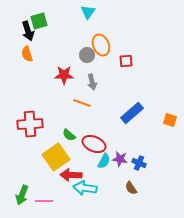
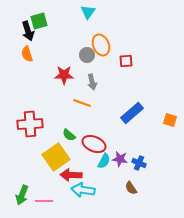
cyan arrow: moved 2 px left, 2 px down
